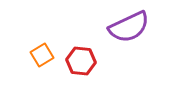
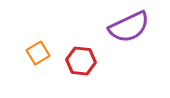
orange square: moved 4 px left, 2 px up
